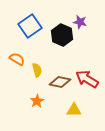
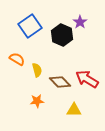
purple star: rotated 24 degrees clockwise
brown diamond: rotated 35 degrees clockwise
orange star: rotated 24 degrees clockwise
